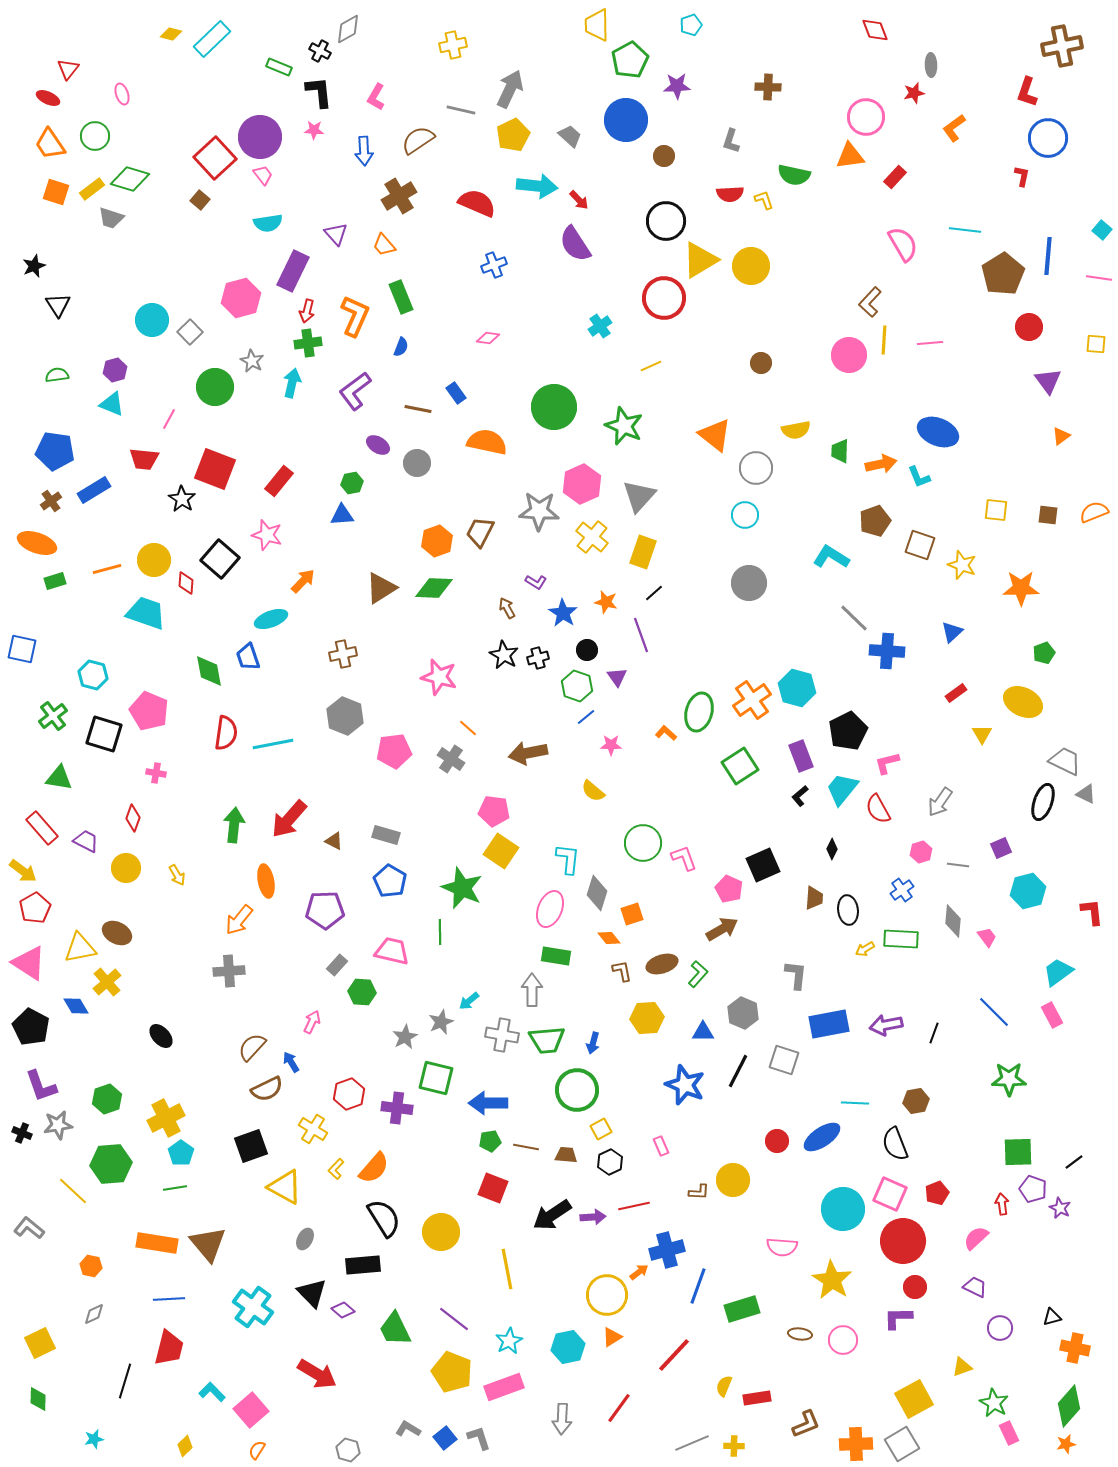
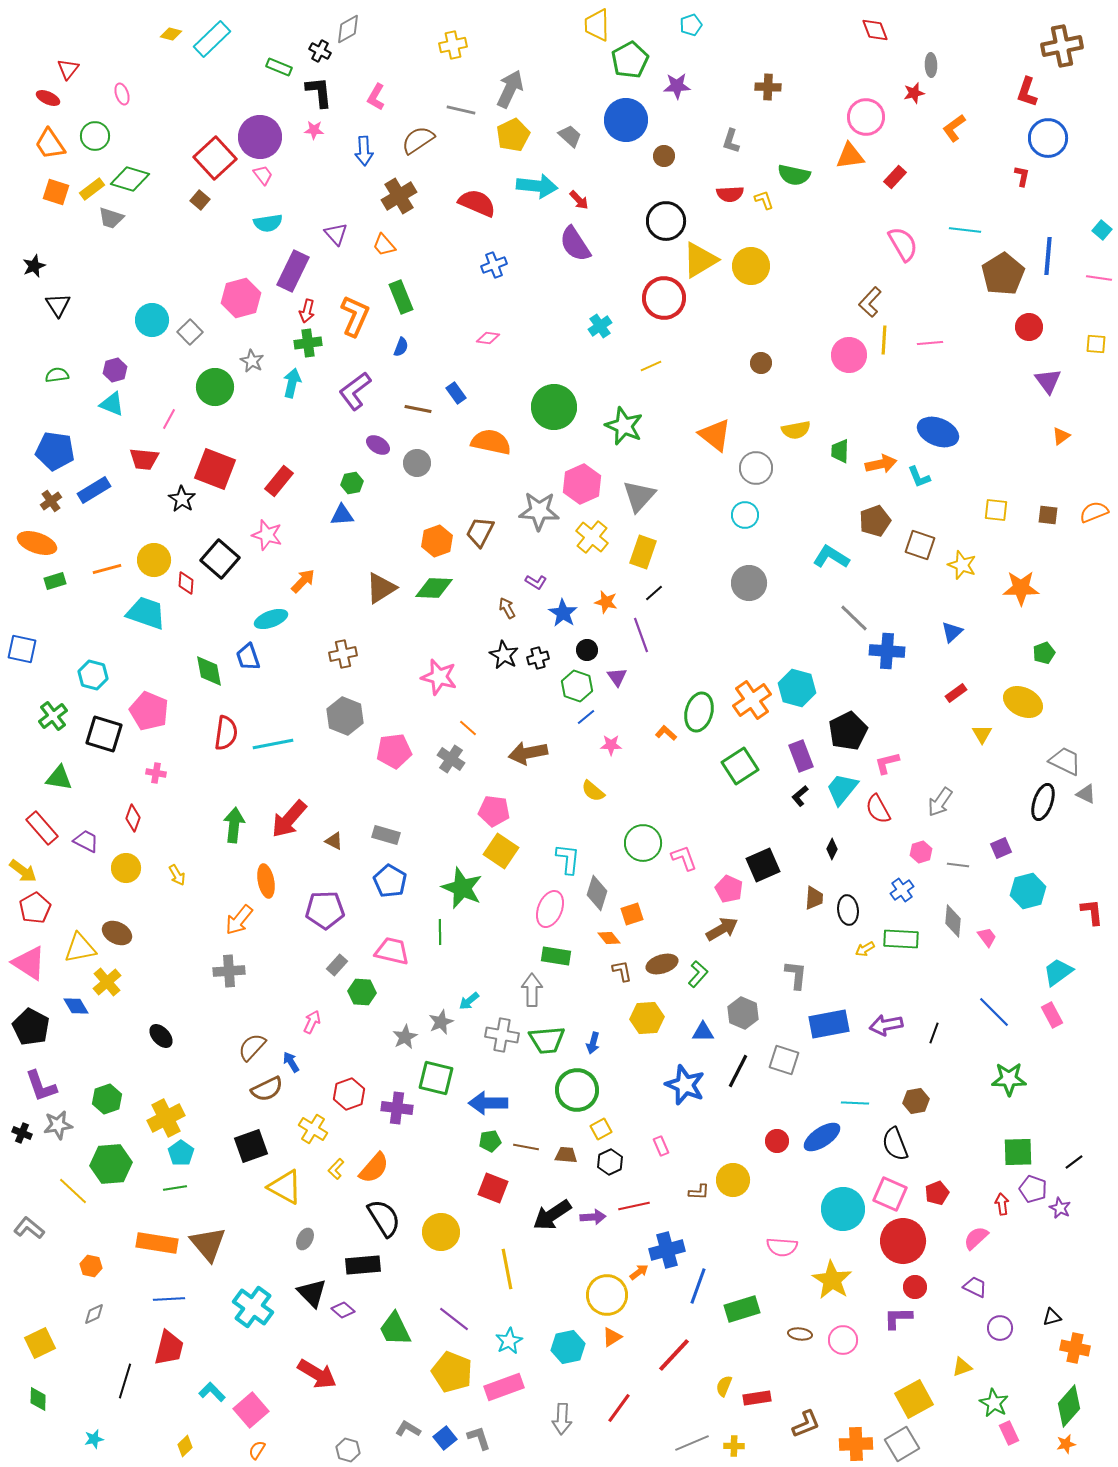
orange semicircle at (487, 442): moved 4 px right
